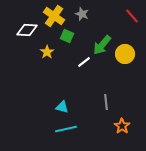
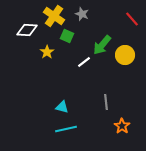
red line: moved 3 px down
yellow circle: moved 1 px down
